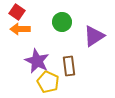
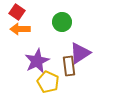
purple triangle: moved 14 px left, 17 px down
purple star: rotated 20 degrees clockwise
